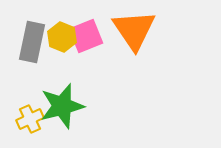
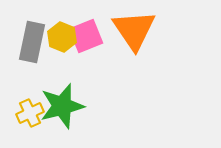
yellow cross: moved 6 px up
